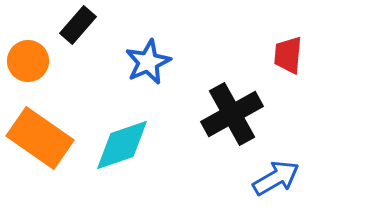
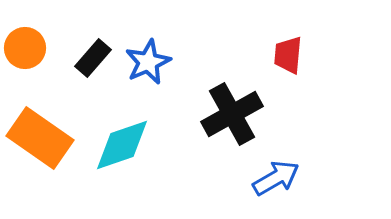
black rectangle: moved 15 px right, 33 px down
orange circle: moved 3 px left, 13 px up
